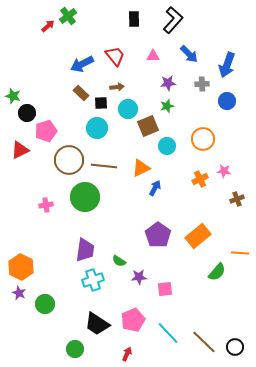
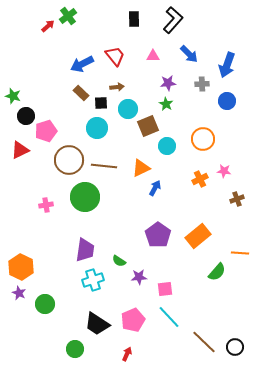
green star at (167, 106): moved 1 px left, 2 px up; rotated 24 degrees counterclockwise
black circle at (27, 113): moved 1 px left, 3 px down
cyan line at (168, 333): moved 1 px right, 16 px up
